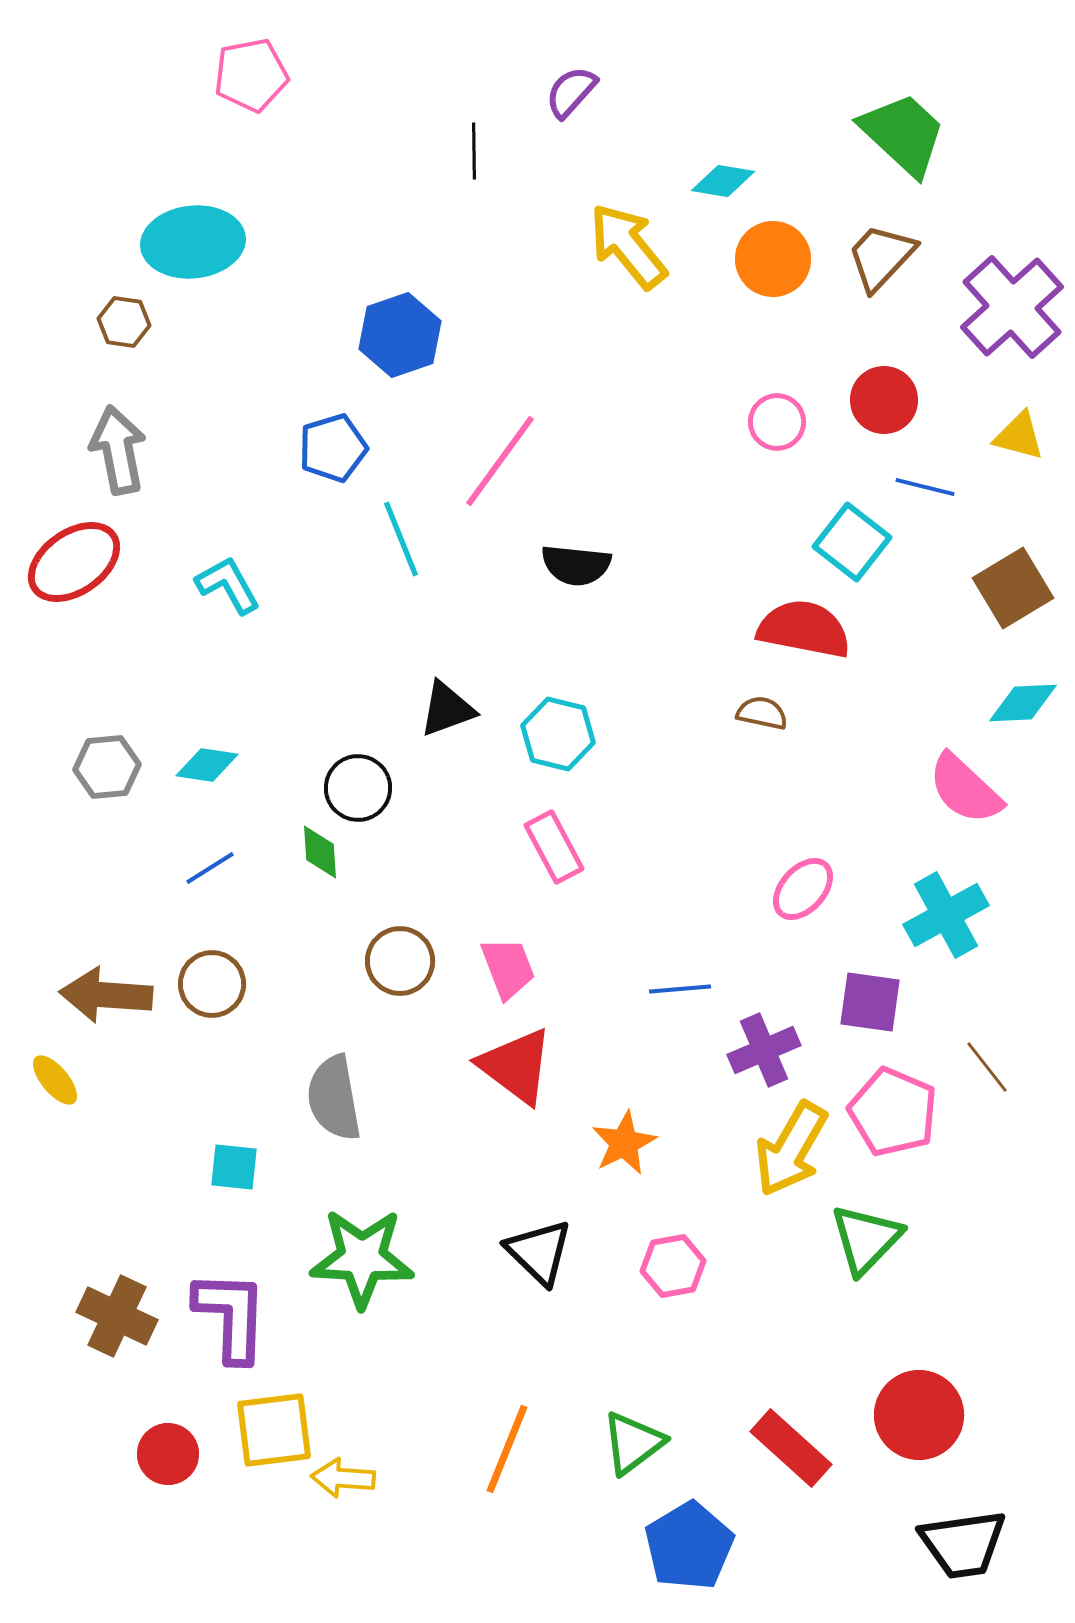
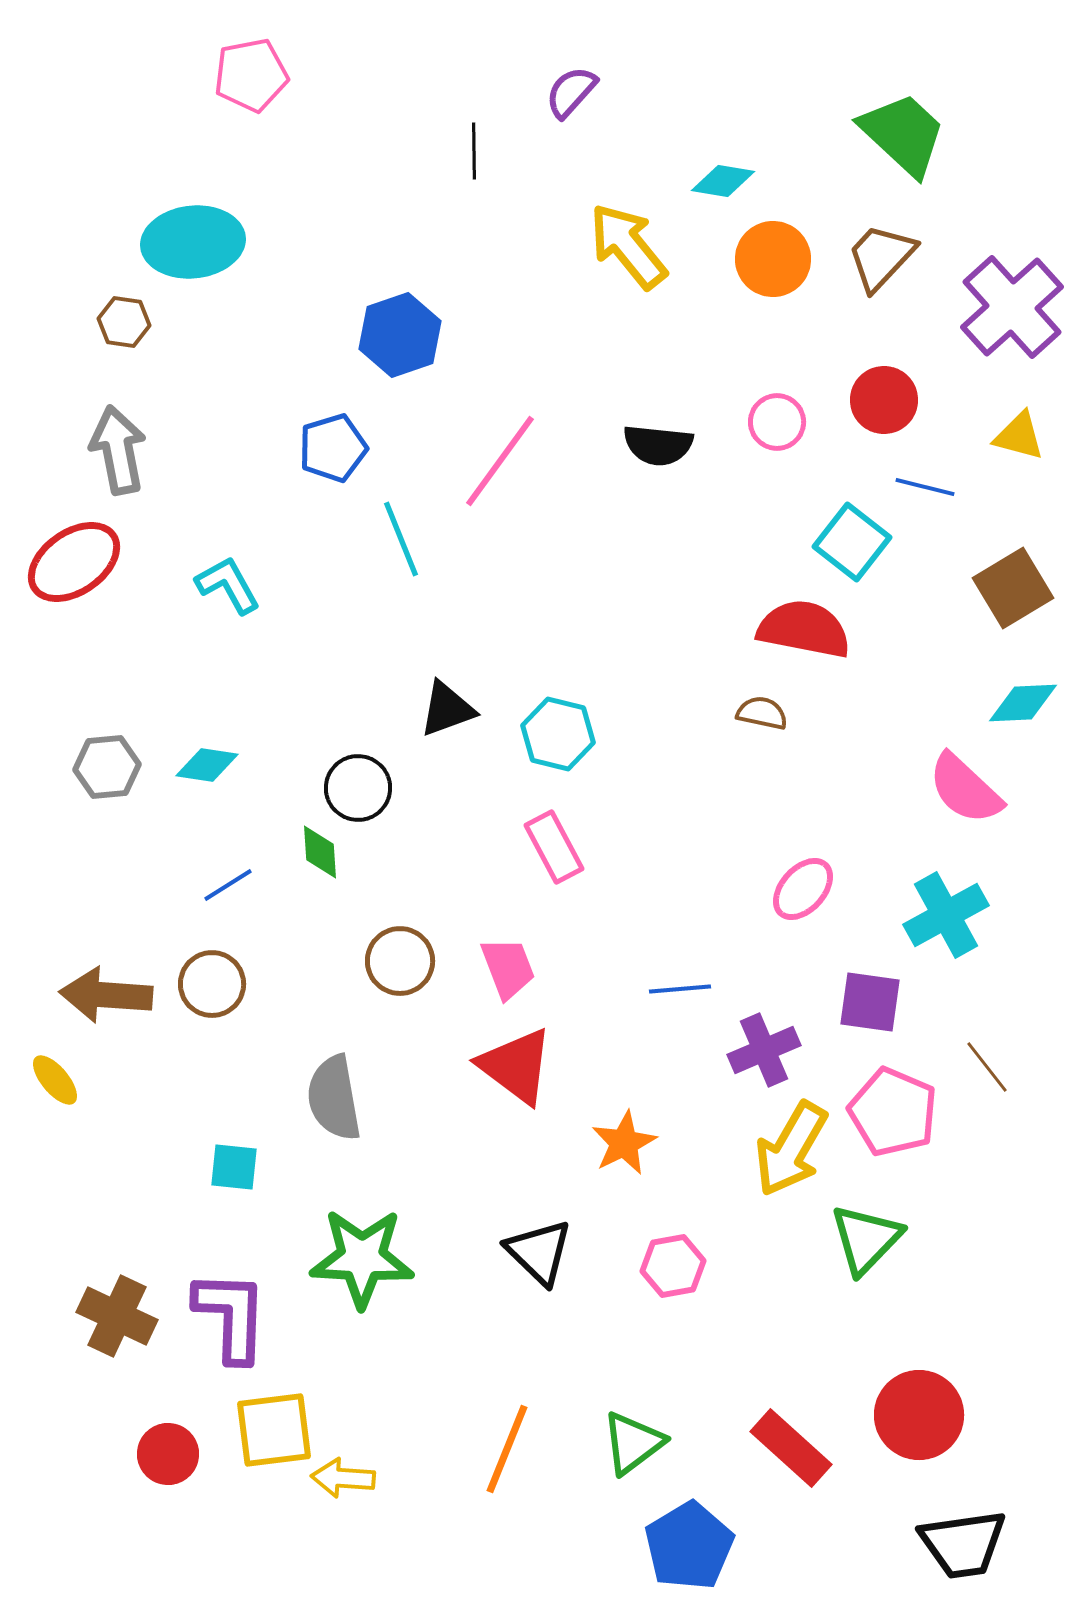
black semicircle at (576, 565): moved 82 px right, 120 px up
blue line at (210, 868): moved 18 px right, 17 px down
